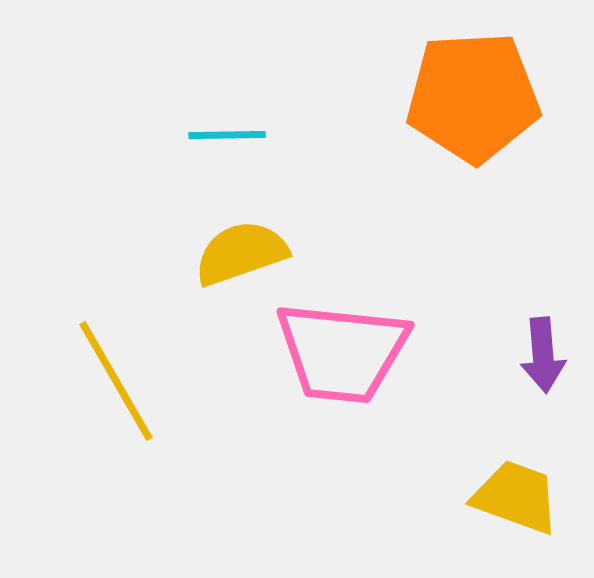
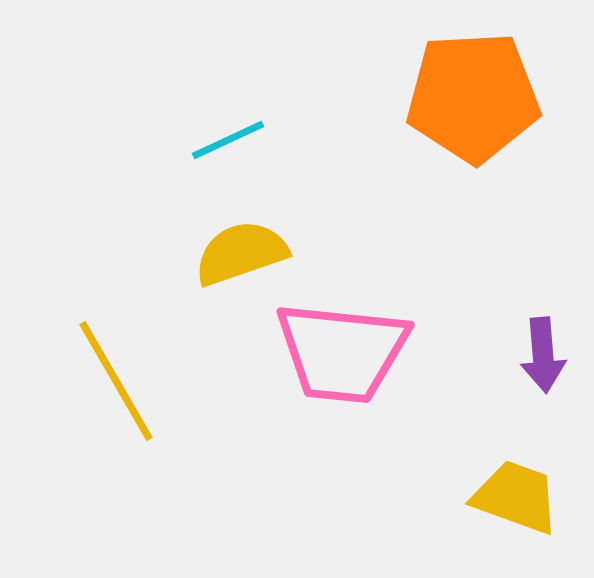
cyan line: moved 1 px right, 5 px down; rotated 24 degrees counterclockwise
